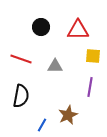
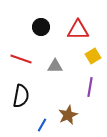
yellow square: rotated 35 degrees counterclockwise
